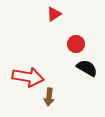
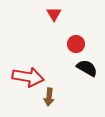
red triangle: rotated 28 degrees counterclockwise
